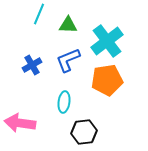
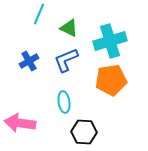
green triangle: moved 1 px right, 3 px down; rotated 24 degrees clockwise
cyan cross: moved 3 px right; rotated 20 degrees clockwise
blue L-shape: moved 2 px left
blue cross: moved 3 px left, 4 px up
orange pentagon: moved 4 px right
cyan ellipse: rotated 15 degrees counterclockwise
black hexagon: rotated 10 degrees clockwise
